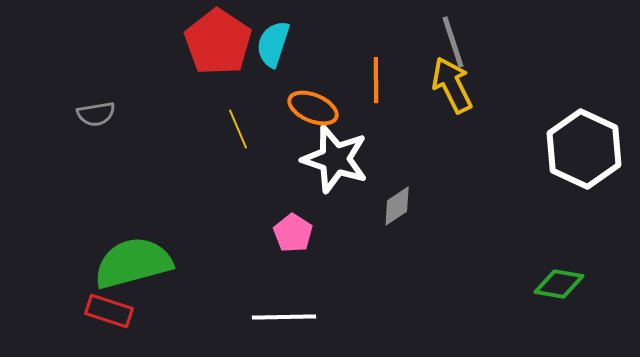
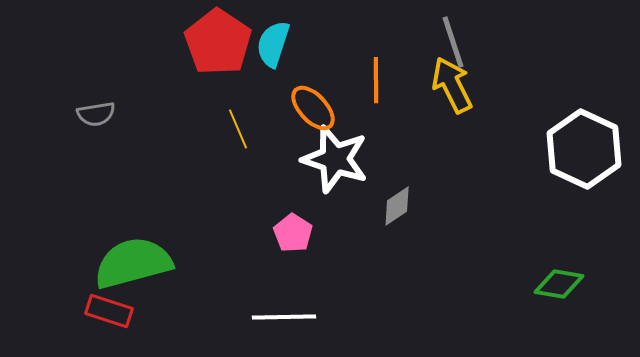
orange ellipse: rotated 24 degrees clockwise
